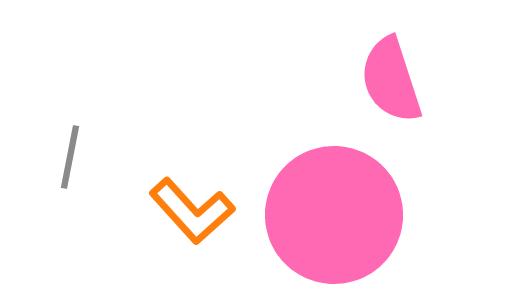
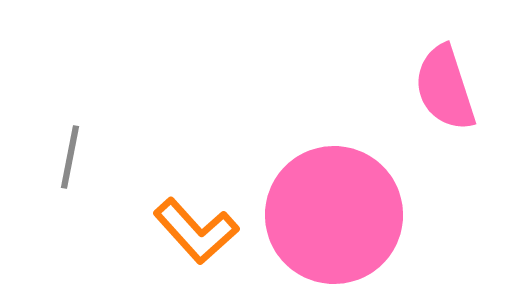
pink semicircle: moved 54 px right, 8 px down
orange L-shape: moved 4 px right, 20 px down
